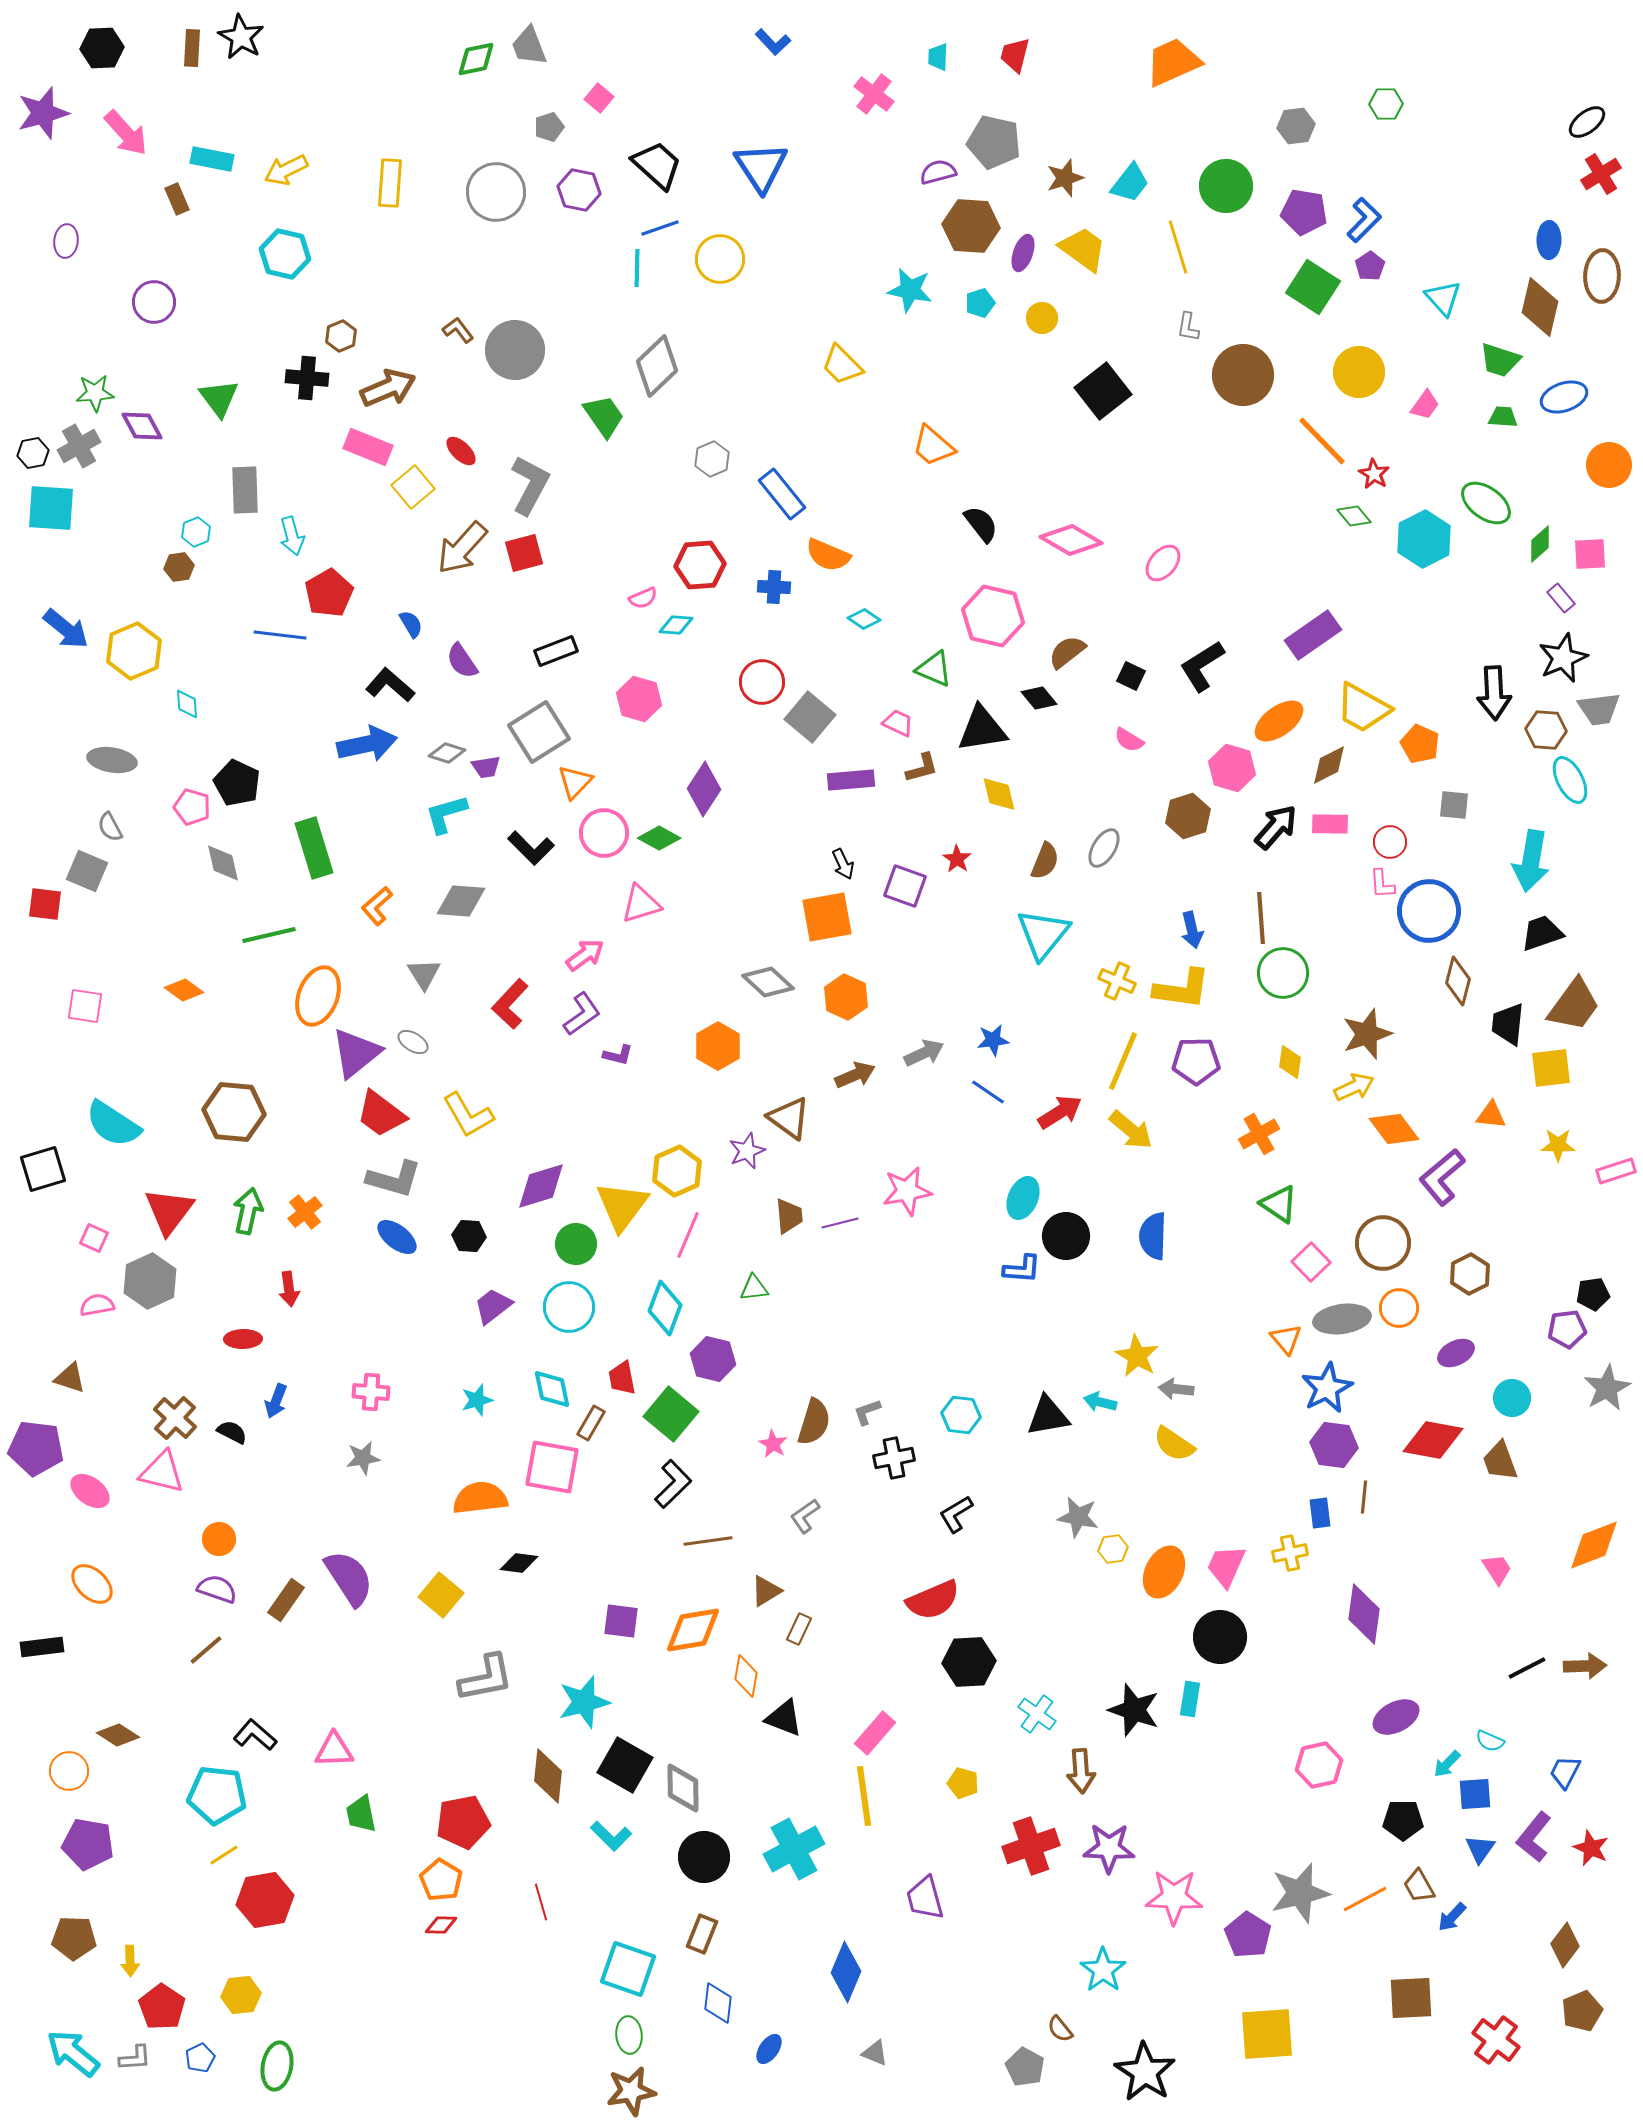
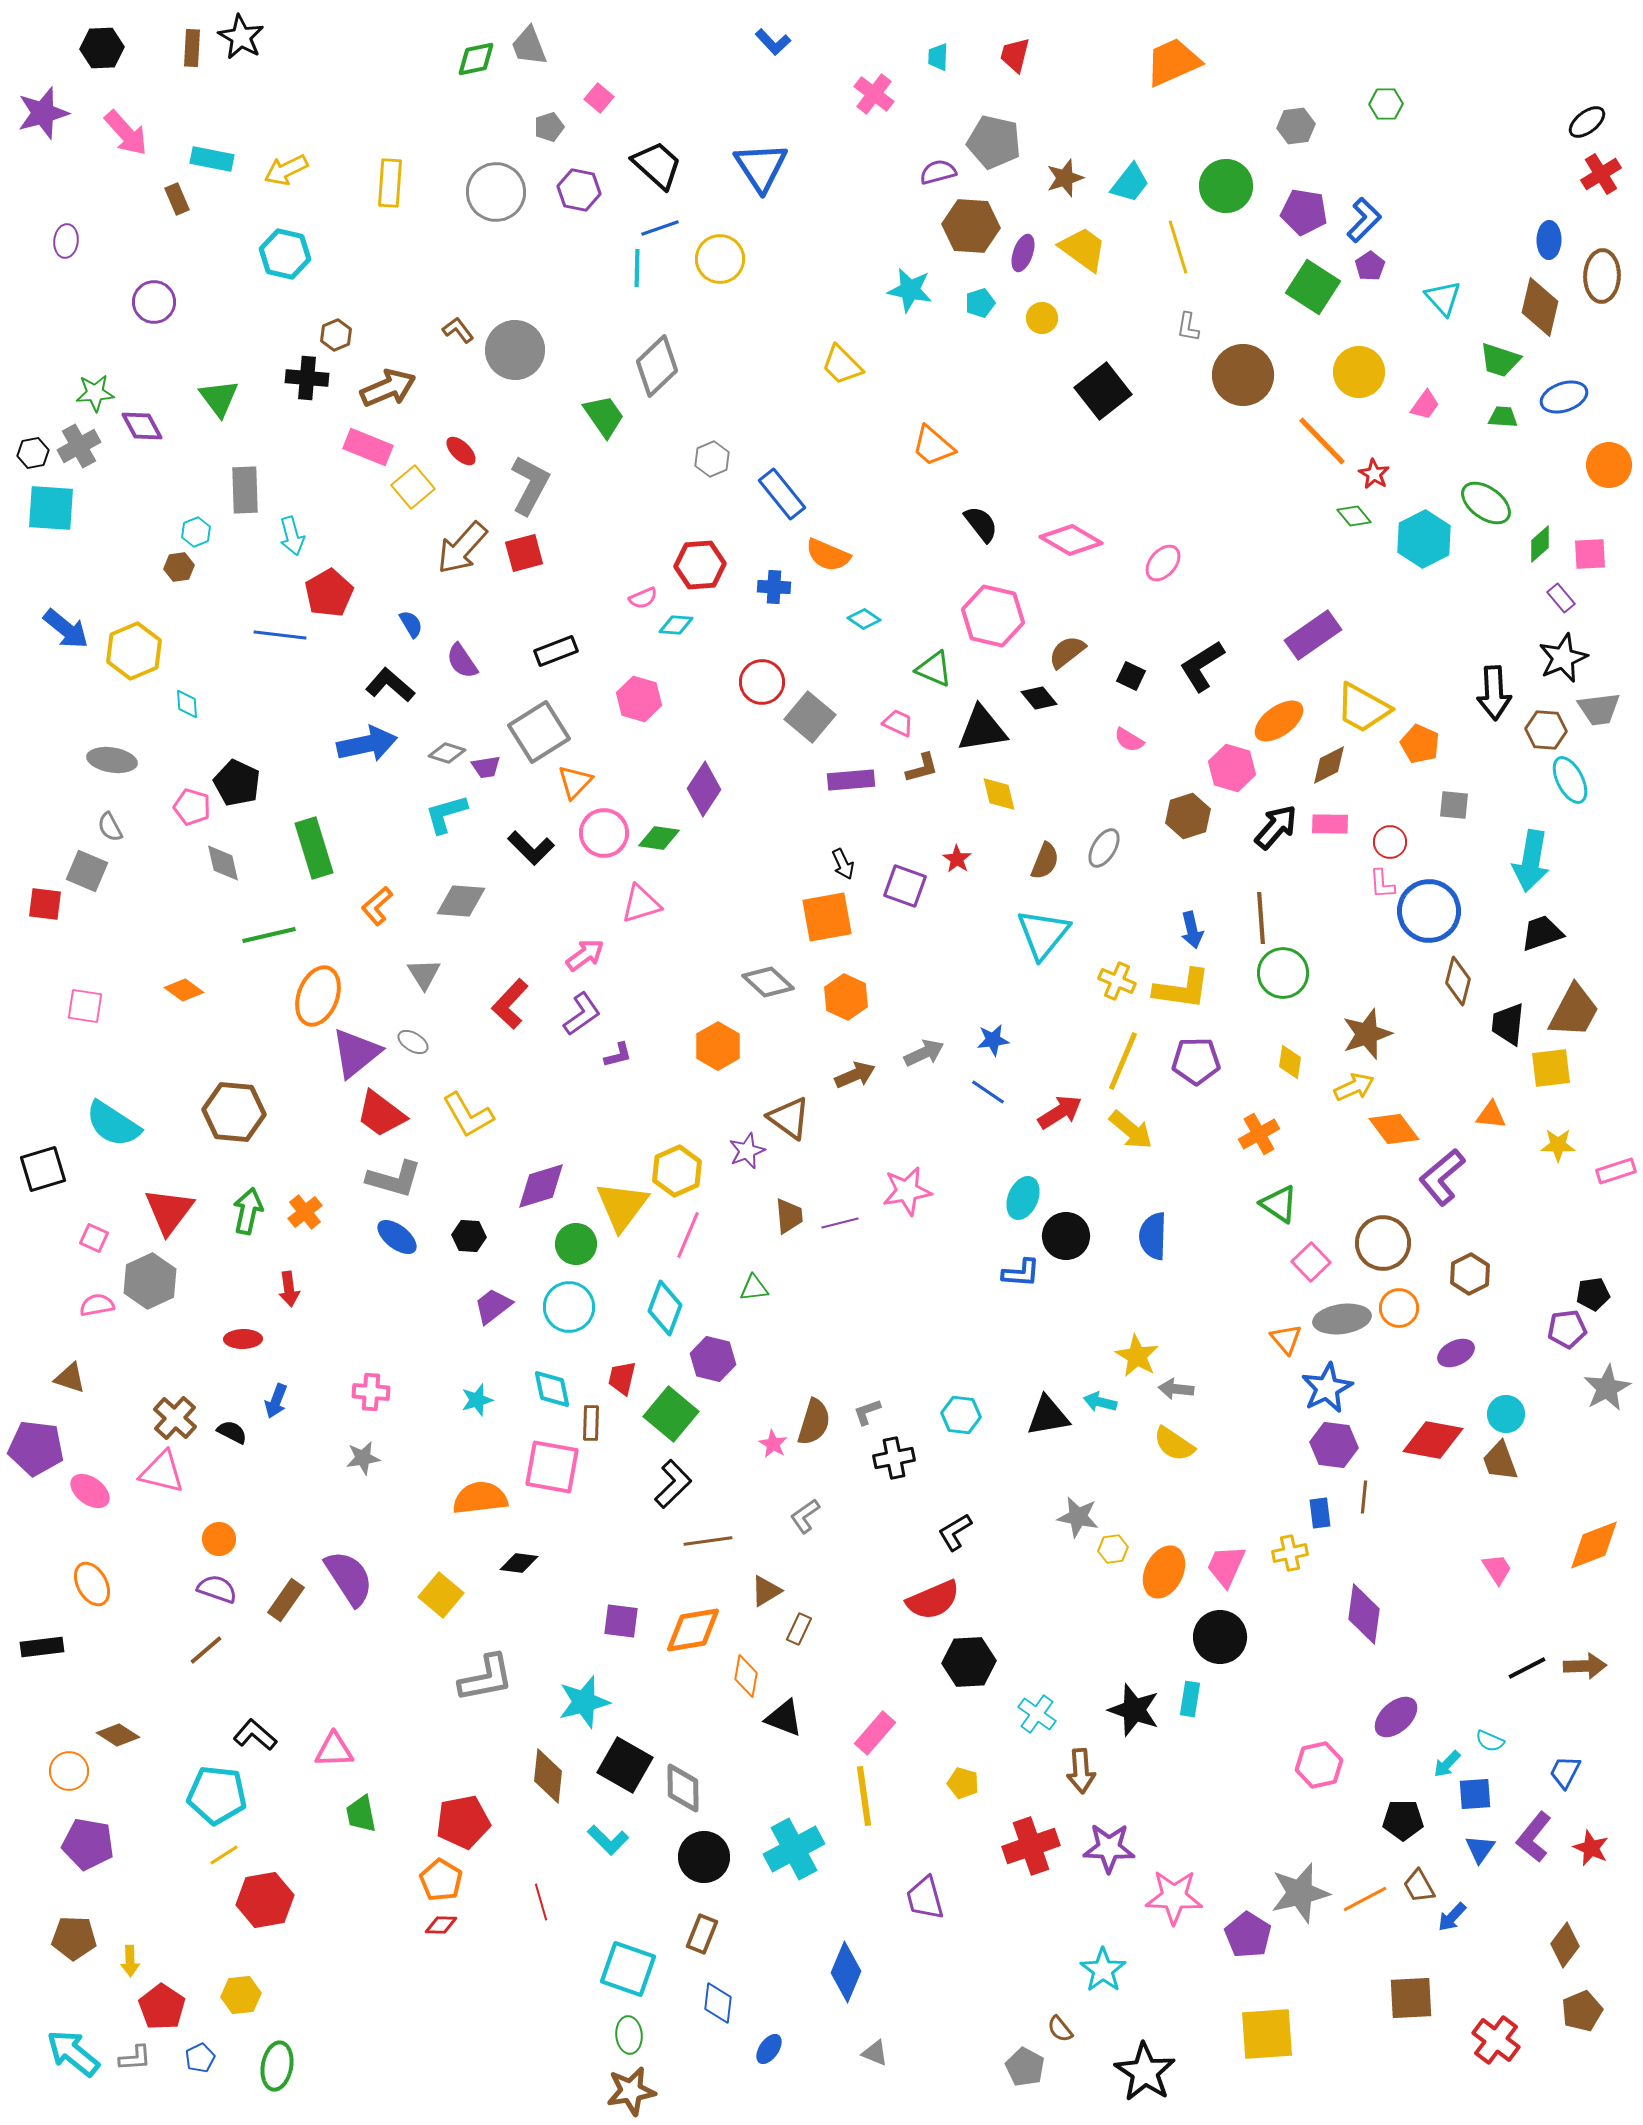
brown hexagon at (341, 336): moved 5 px left, 1 px up
green diamond at (659, 838): rotated 21 degrees counterclockwise
brown trapezoid at (1574, 1005): moved 6 px down; rotated 8 degrees counterclockwise
purple L-shape at (618, 1055): rotated 28 degrees counterclockwise
blue L-shape at (1022, 1269): moved 1 px left, 4 px down
red trapezoid at (622, 1378): rotated 24 degrees clockwise
cyan circle at (1512, 1398): moved 6 px left, 16 px down
brown rectangle at (591, 1423): rotated 28 degrees counterclockwise
black L-shape at (956, 1514): moved 1 px left, 18 px down
orange ellipse at (92, 1584): rotated 18 degrees clockwise
purple ellipse at (1396, 1717): rotated 15 degrees counterclockwise
cyan L-shape at (611, 1836): moved 3 px left, 4 px down
